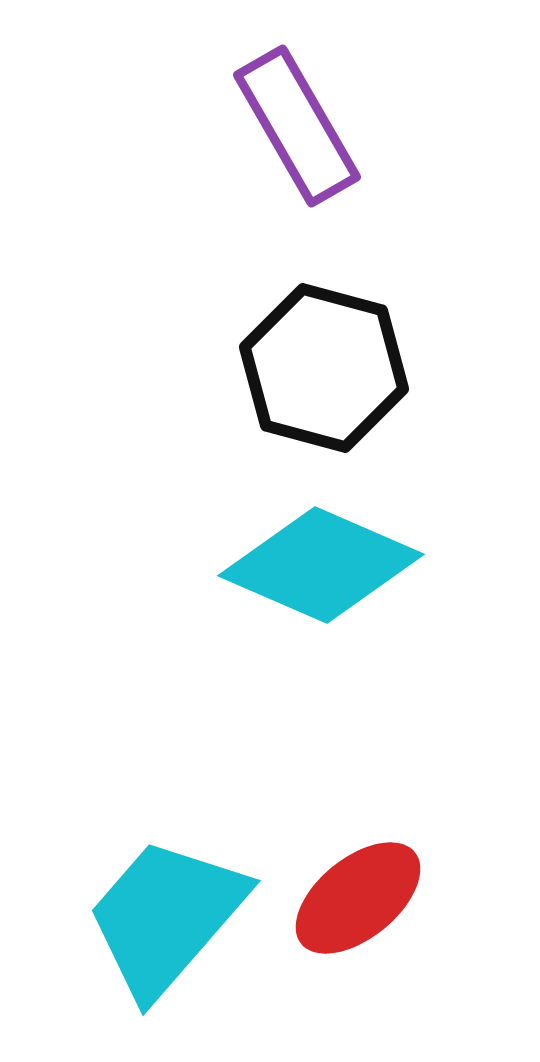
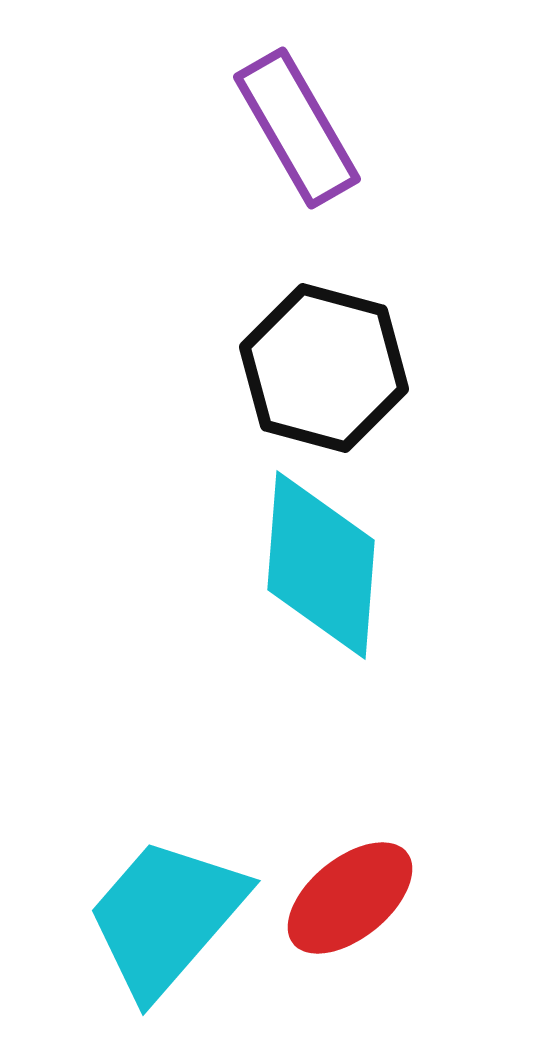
purple rectangle: moved 2 px down
cyan diamond: rotated 71 degrees clockwise
red ellipse: moved 8 px left
